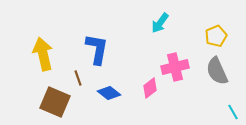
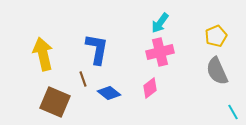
pink cross: moved 15 px left, 15 px up
brown line: moved 5 px right, 1 px down
